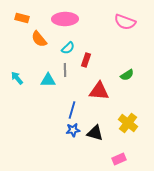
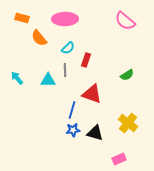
pink semicircle: moved 1 px up; rotated 20 degrees clockwise
orange semicircle: moved 1 px up
red triangle: moved 7 px left, 3 px down; rotated 15 degrees clockwise
